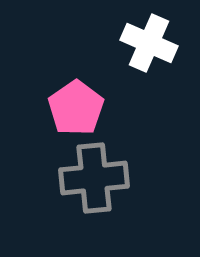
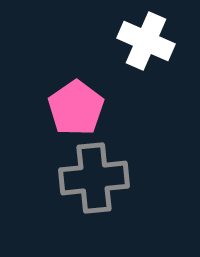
white cross: moved 3 px left, 2 px up
